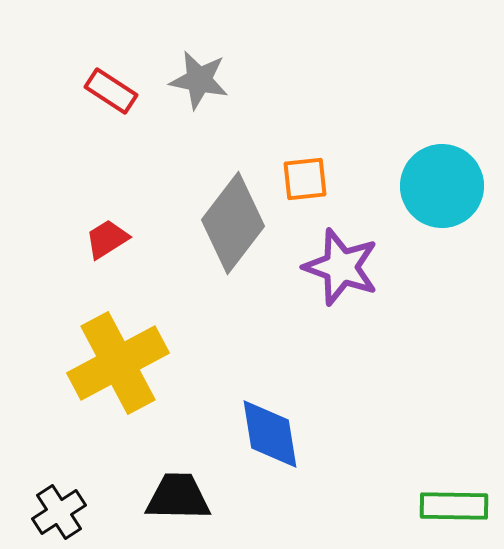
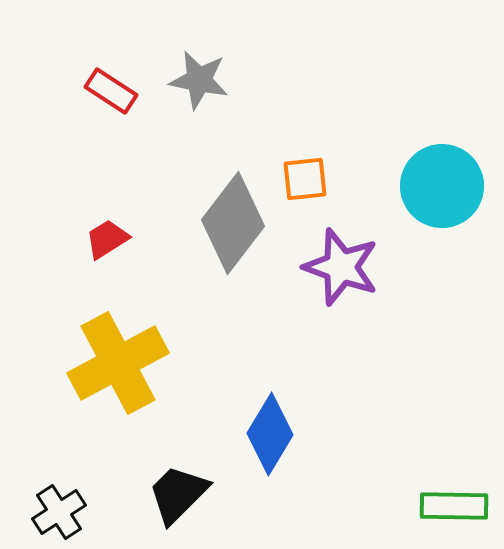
blue diamond: rotated 40 degrees clockwise
black trapezoid: moved 3 px up; rotated 46 degrees counterclockwise
